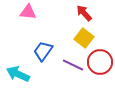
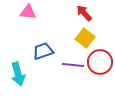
yellow square: moved 1 px right
blue trapezoid: rotated 35 degrees clockwise
purple line: rotated 20 degrees counterclockwise
cyan arrow: rotated 130 degrees counterclockwise
